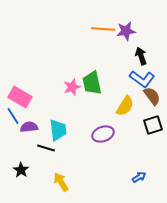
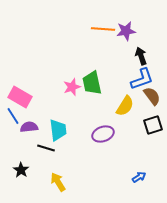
blue L-shape: rotated 55 degrees counterclockwise
yellow arrow: moved 3 px left
